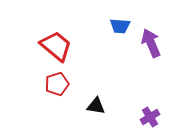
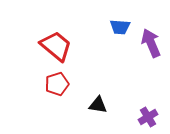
blue trapezoid: moved 1 px down
black triangle: moved 2 px right, 1 px up
purple cross: moved 2 px left
